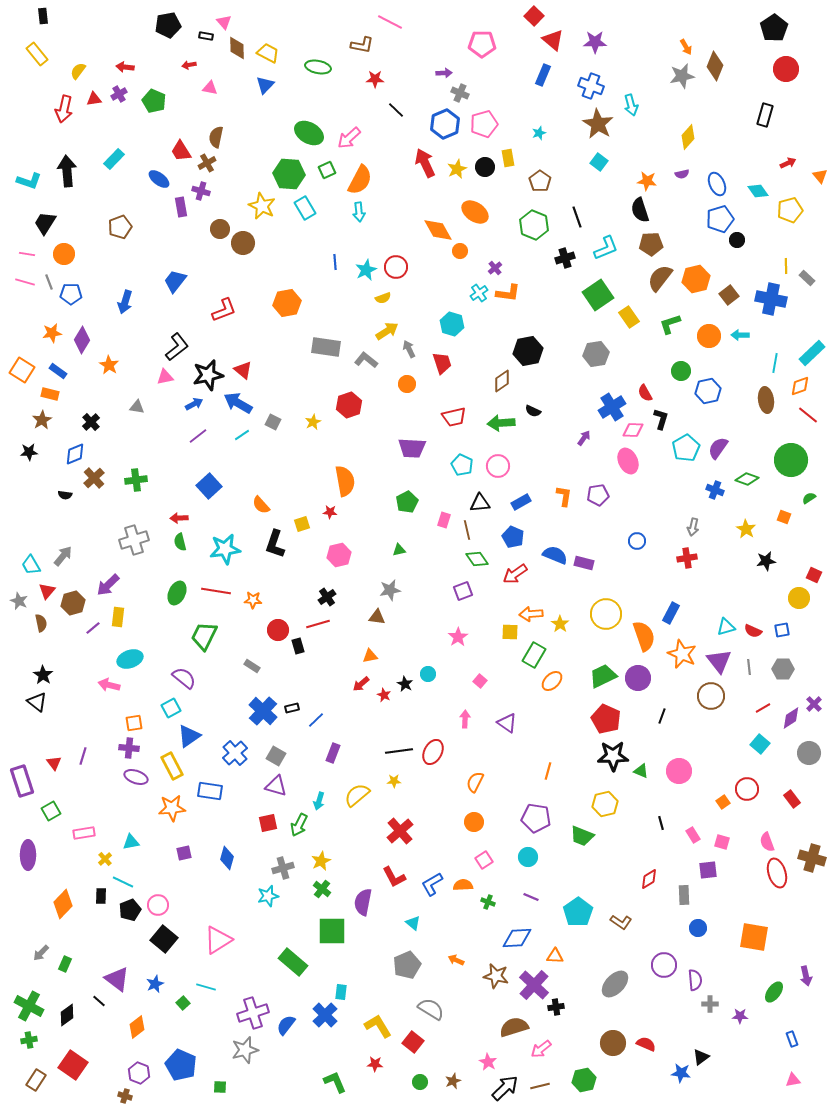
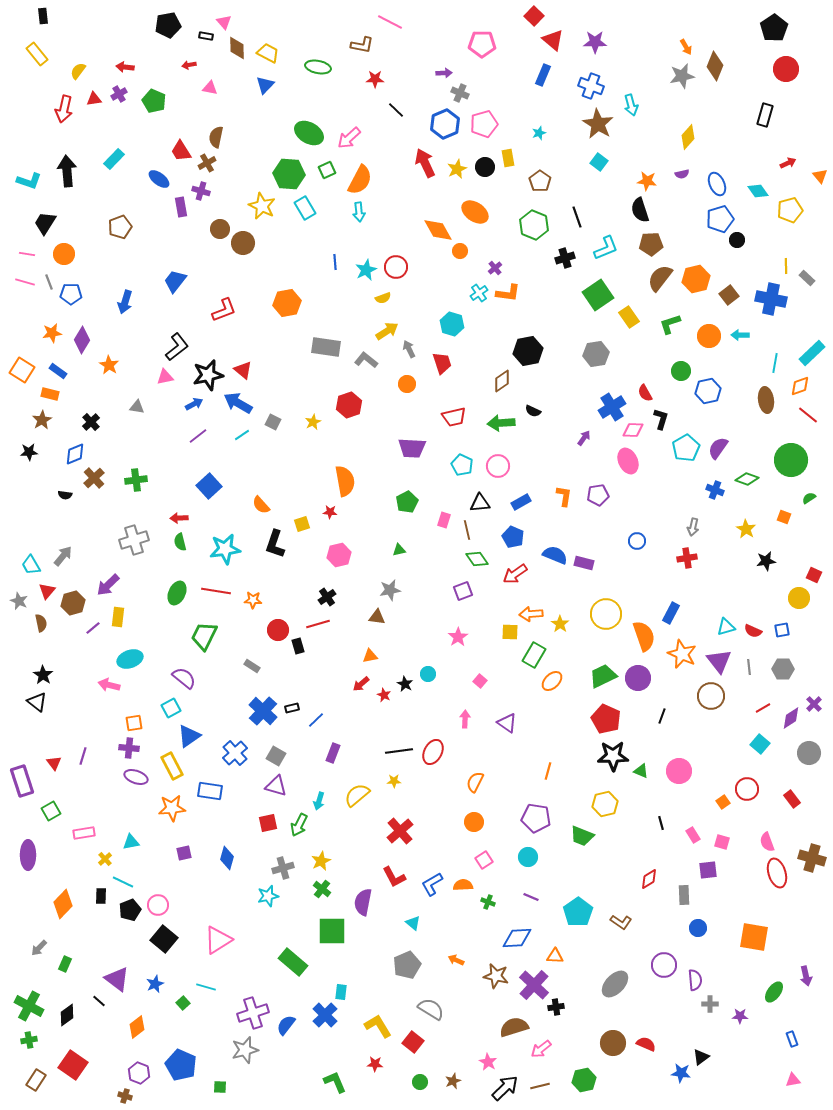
gray arrow at (41, 953): moved 2 px left, 5 px up
